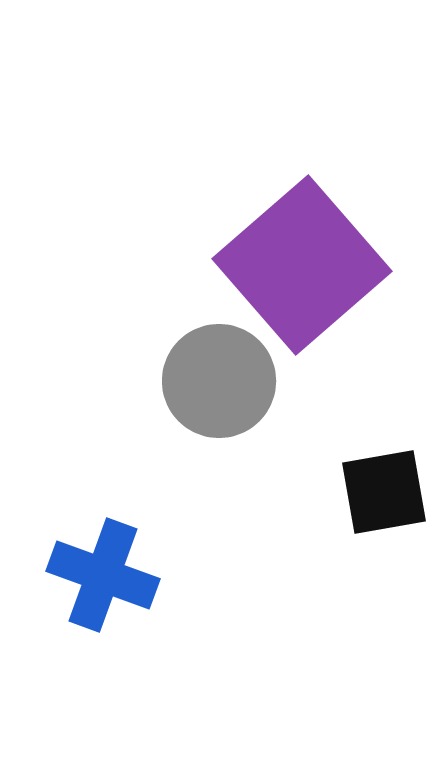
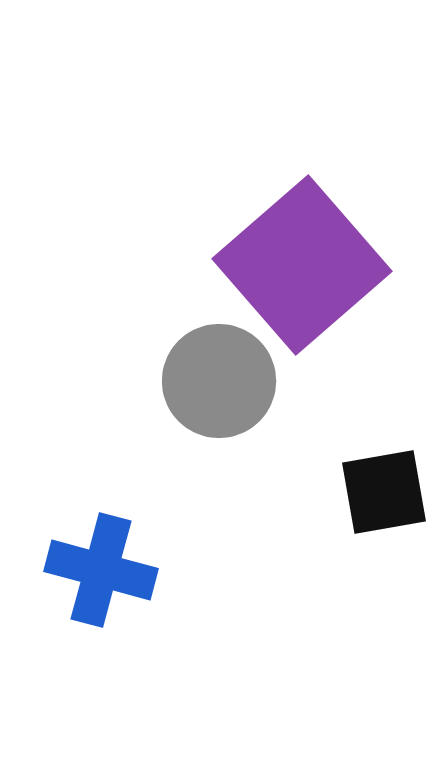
blue cross: moved 2 px left, 5 px up; rotated 5 degrees counterclockwise
